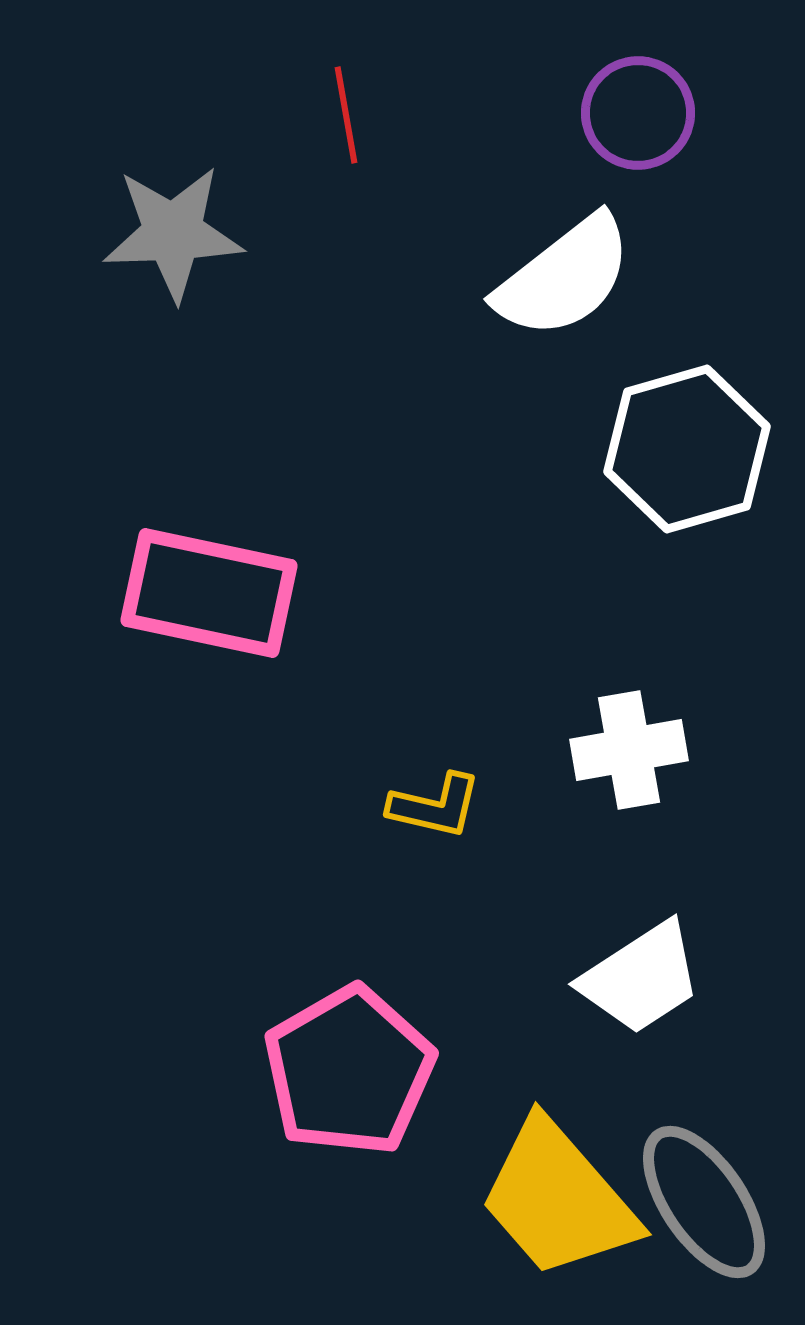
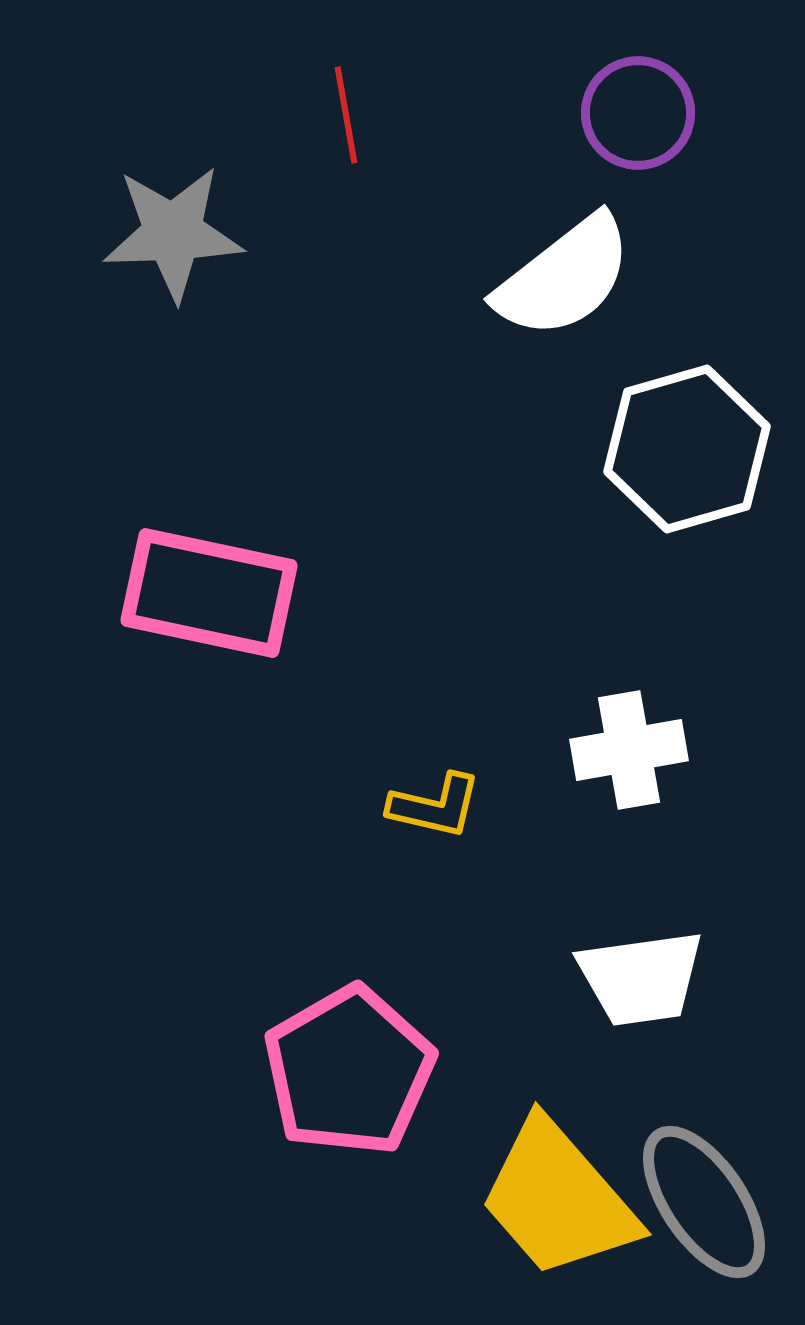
white trapezoid: rotated 25 degrees clockwise
